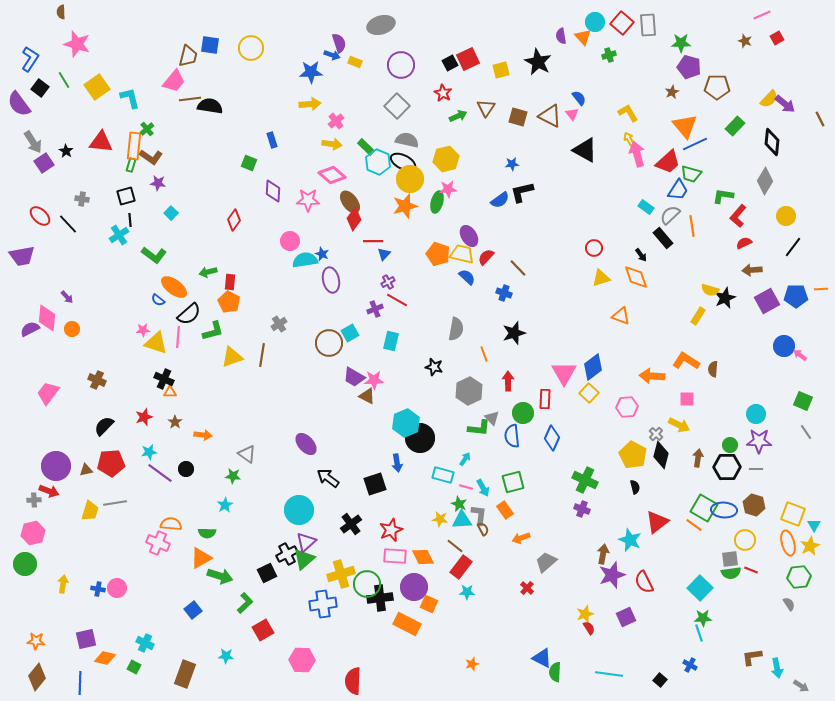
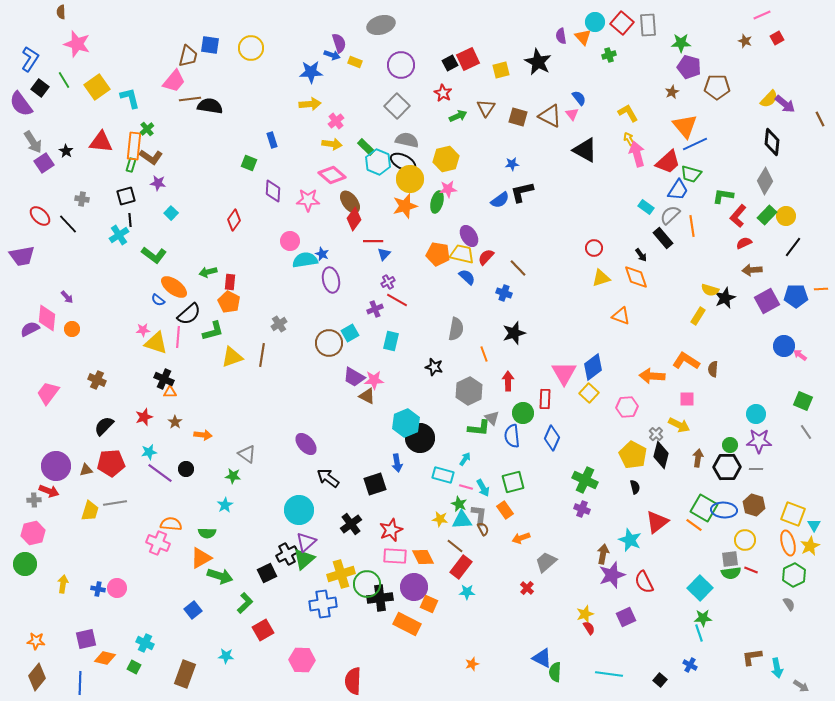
purple semicircle at (19, 104): moved 2 px right
green rectangle at (735, 126): moved 32 px right, 89 px down
orange pentagon at (438, 254): rotated 10 degrees counterclockwise
green hexagon at (799, 577): moved 5 px left, 2 px up; rotated 20 degrees counterclockwise
